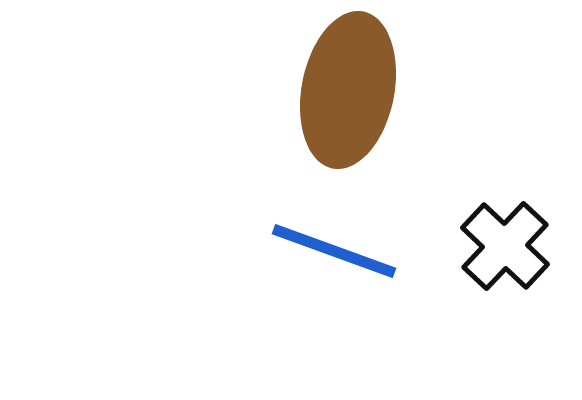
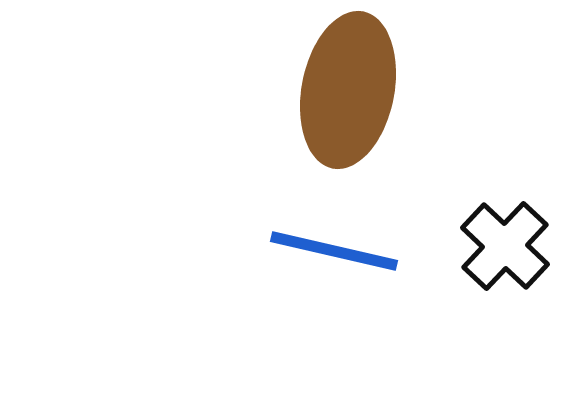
blue line: rotated 7 degrees counterclockwise
